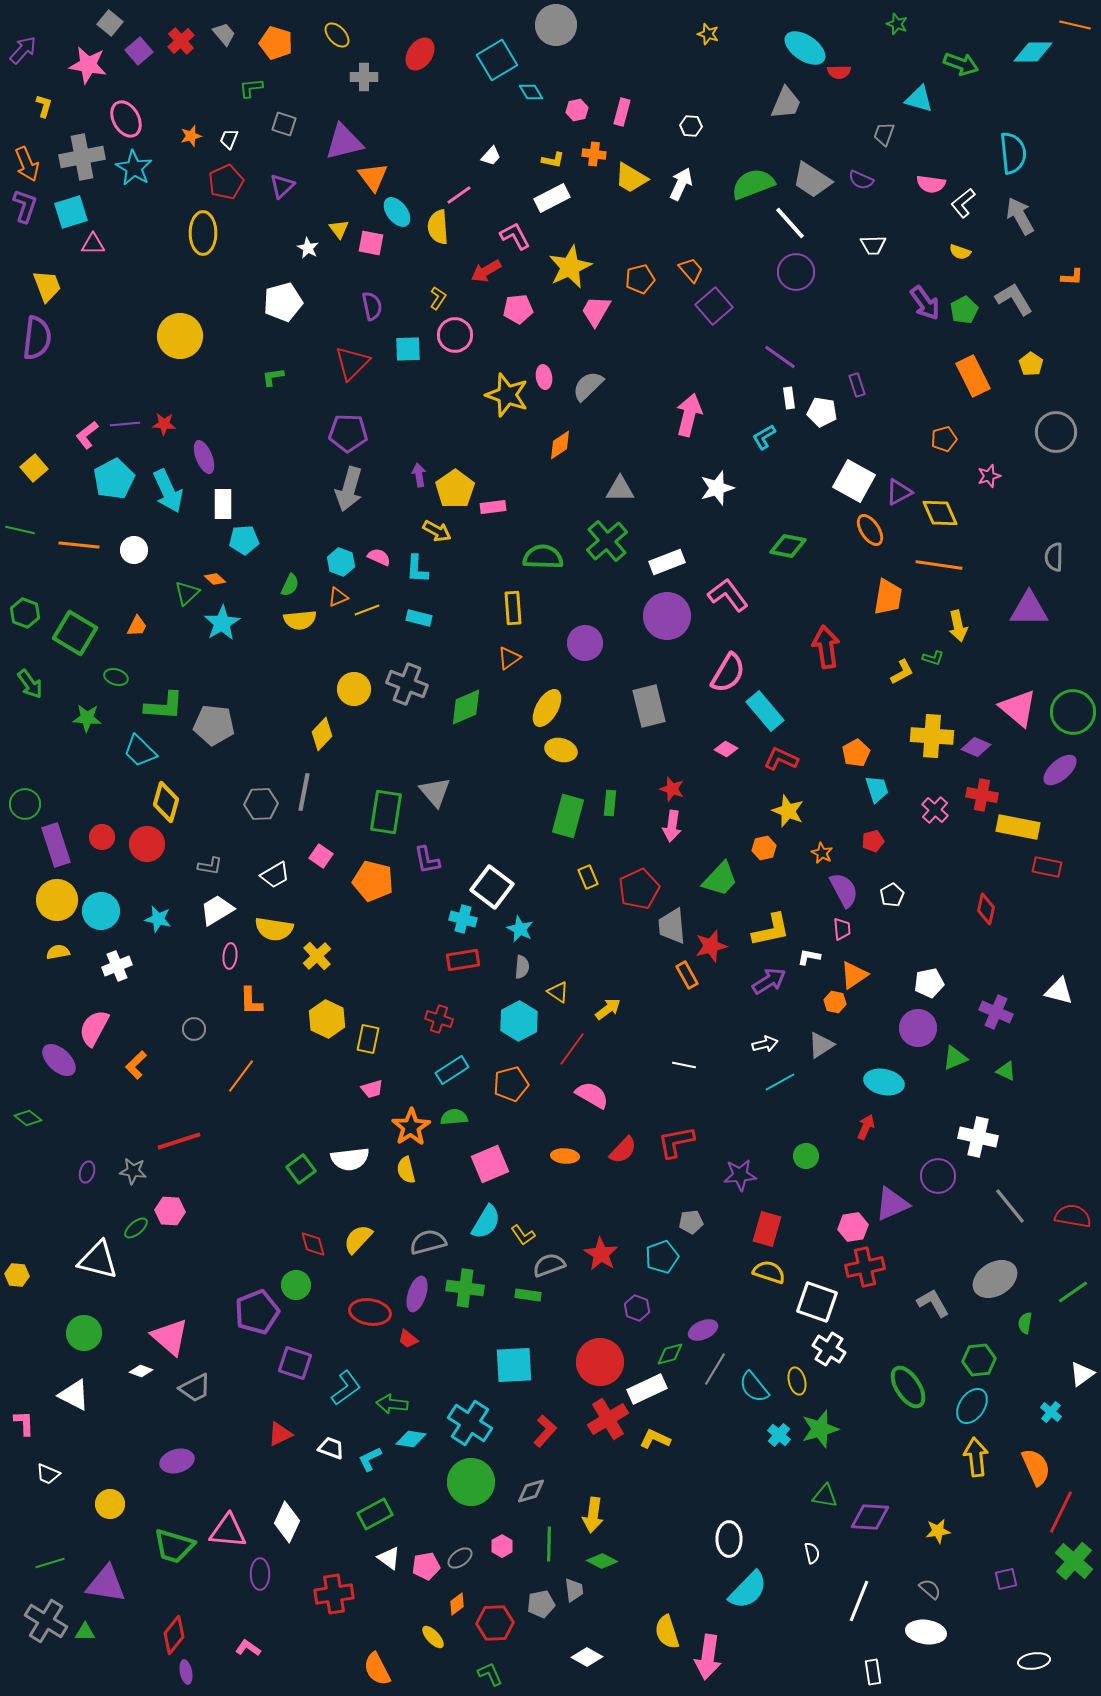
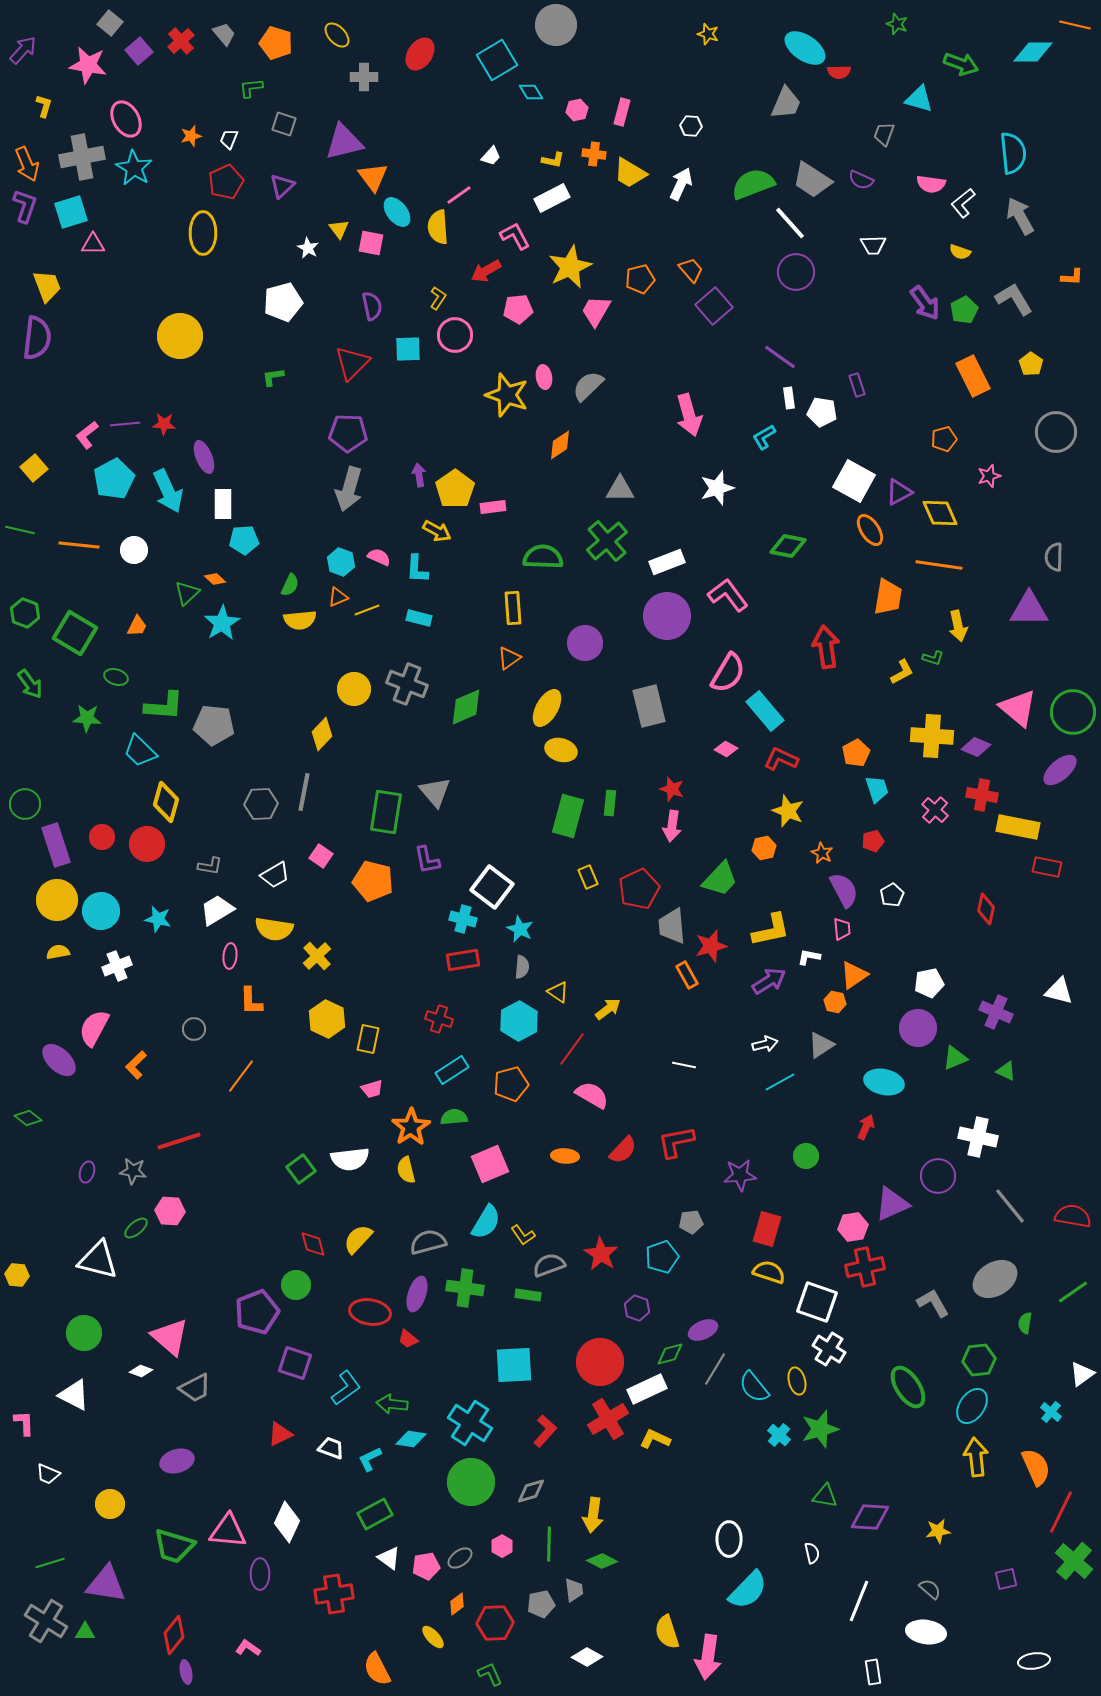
yellow trapezoid at (631, 178): moved 1 px left, 5 px up
pink arrow at (689, 415): rotated 150 degrees clockwise
